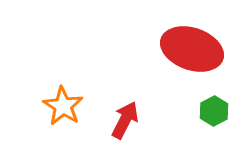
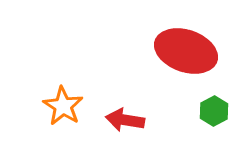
red ellipse: moved 6 px left, 2 px down
red arrow: rotated 108 degrees counterclockwise
